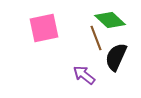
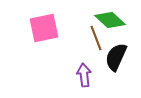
purple arrow: rotated 45 degrees clockwise
